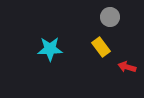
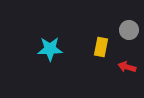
gray circle: moved 19 px right, 13 px down
yellow rectangle: rotated 48 degrees clockwise
